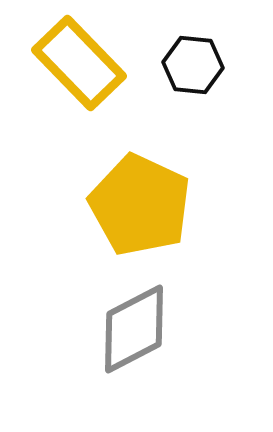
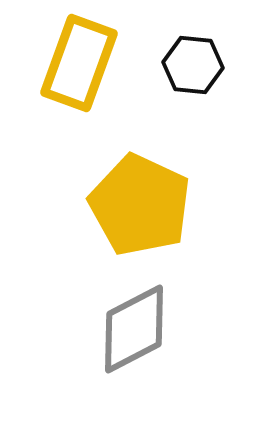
yellow rectangle: rotated 64 degrees clockwise
